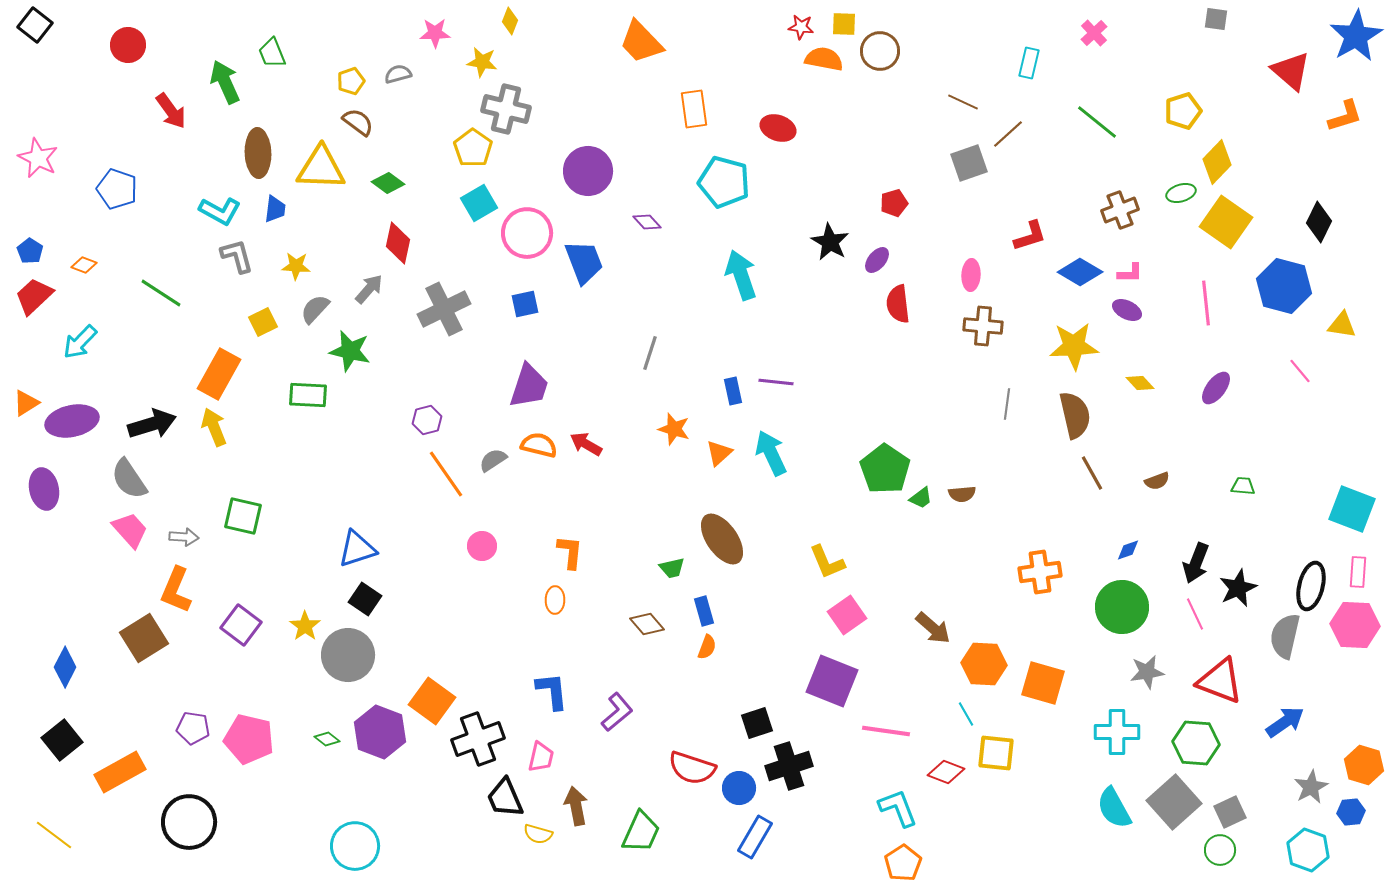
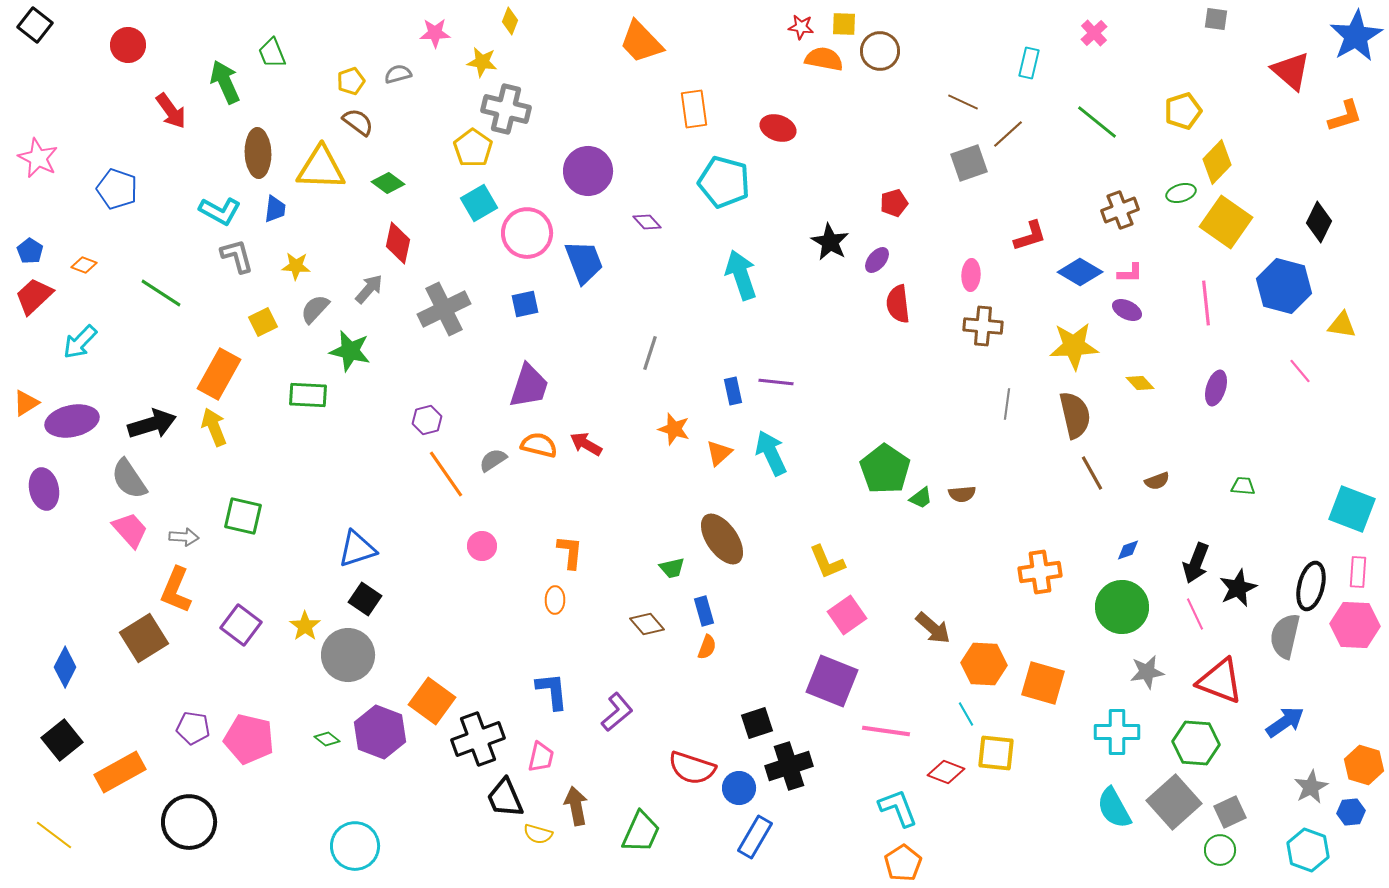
purple ellipse at (1216, 388): rotated 20 degrees counterclockwise
